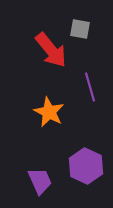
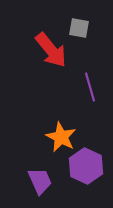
gray square: moved 1 px left, 1 px up
orange star: moved 12 px right, 25 px down
